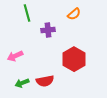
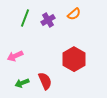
green line: moved 2 px left, 5 px down; rotated 36 degrees clockwise
purple cross: moved 10 px up; rotated 24 degrees counterclockwise
red semicircle: rotated 102 degrees counterclockwise
